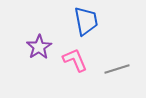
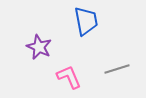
purple star: rotated 15 degrees counterclockwise
pink L-shape: moved 6 px left, 17 px down
